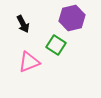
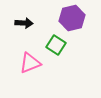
black arrow: moved 1 px right, 1 px up; rotated 60 degrees counterclockwise
pink triangle: moved 1 px right, 1 px down
